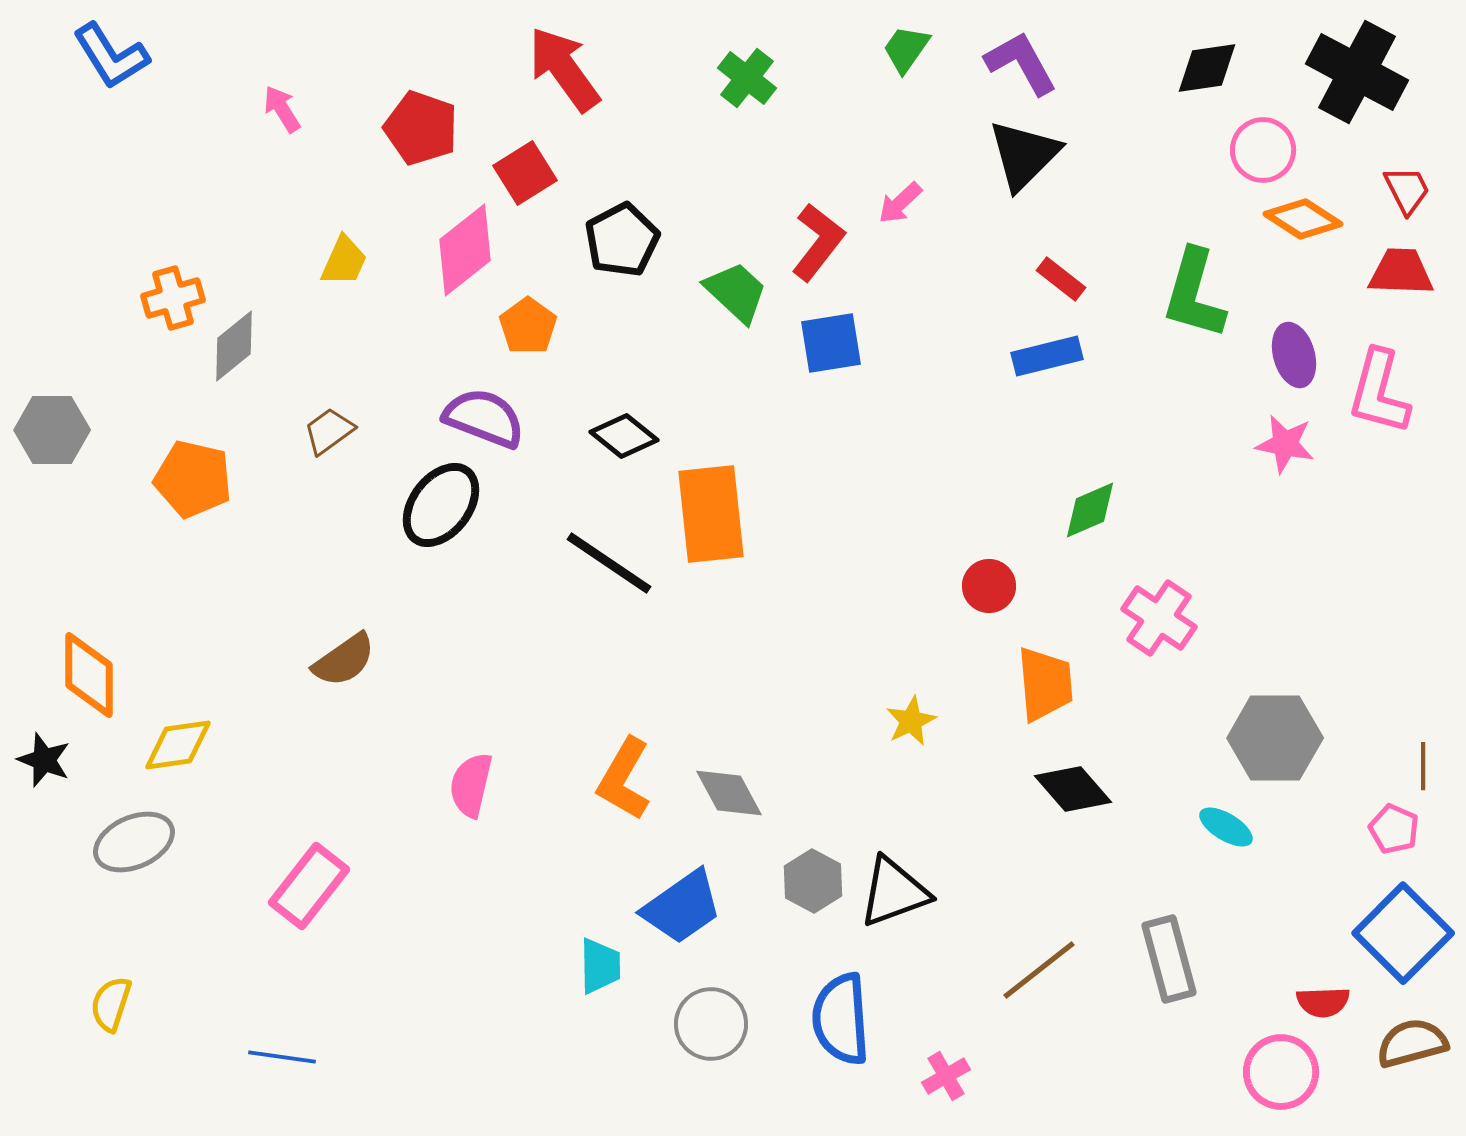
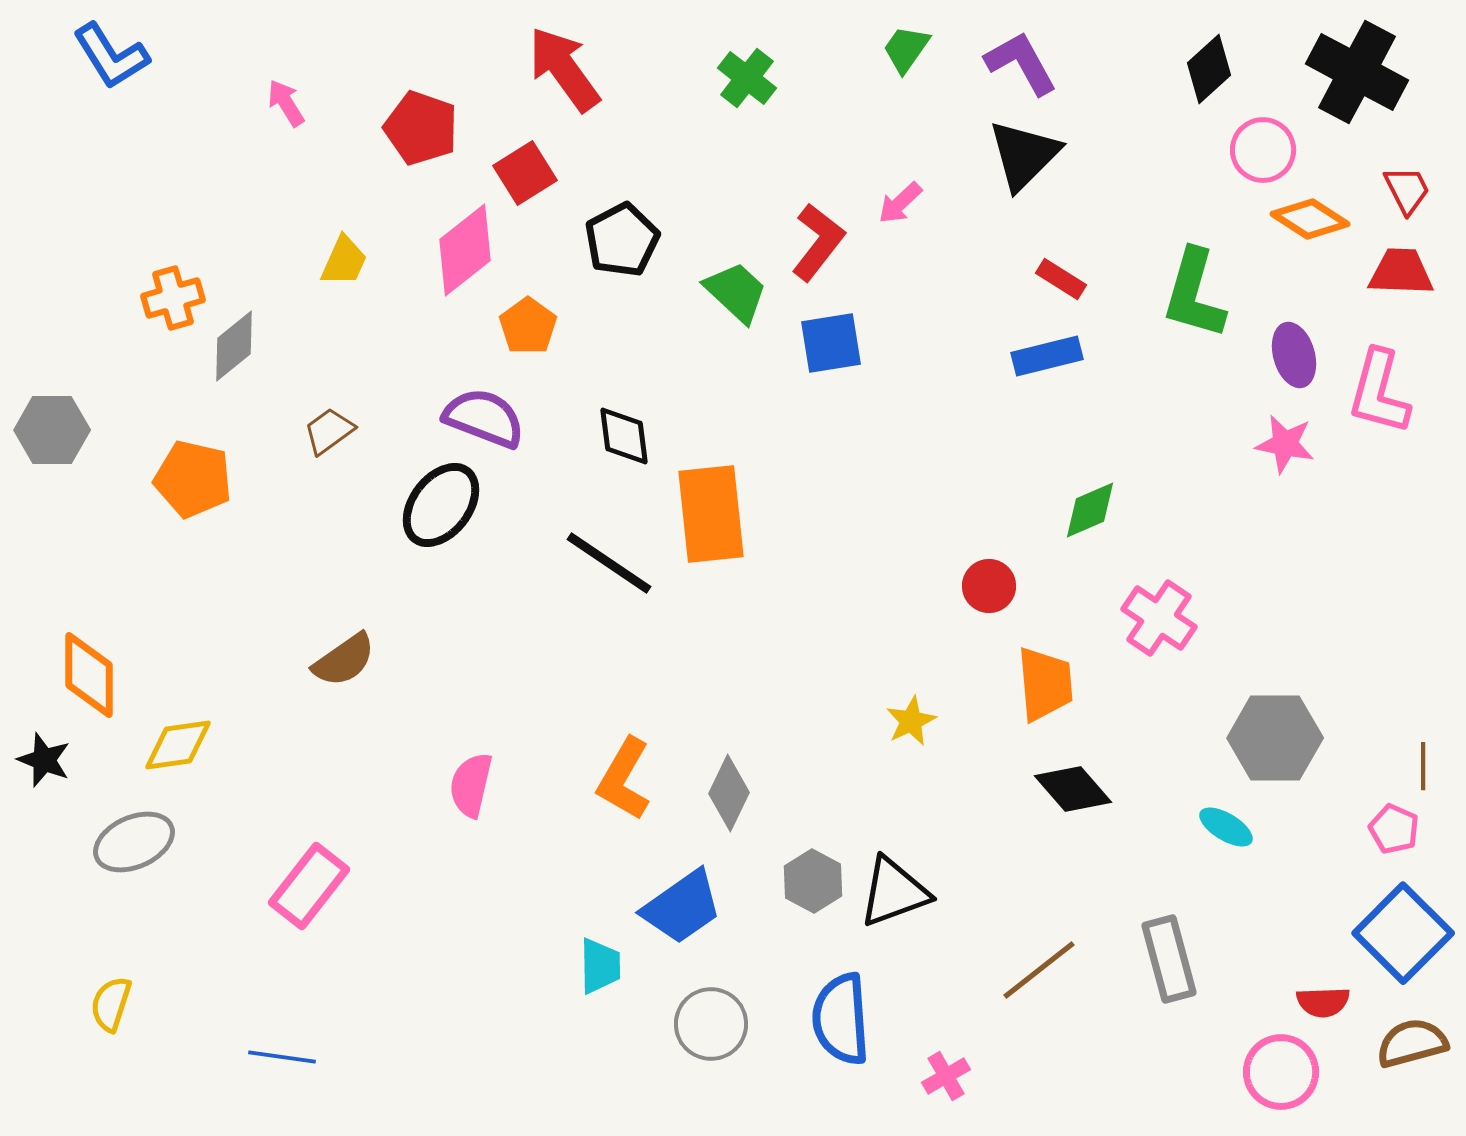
black diamond at (1207, 68): moved 2 px right, 1 px down; rotated 34 degrees counterclockwise
pink arrow at (282, 109): moved 4 px right, 6 px up
orange diamond at (1303, 219): moved 7 px right
red rectangle at (1061, 279): rotated 6 degrees counterclockwise
black diamond at (624, 436): rotated 44 degrees clockwise
gray diamond at (729, 793): rotated 54 degrees clockwise
